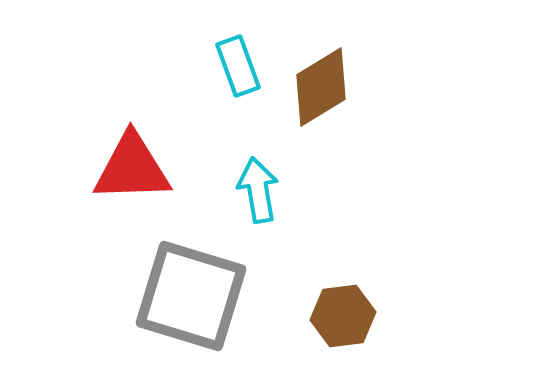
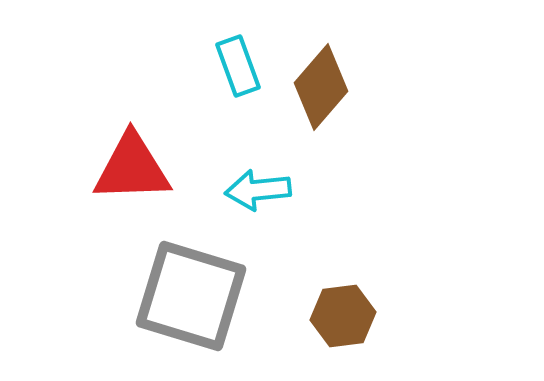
brown diamond: rotated 18 degrees counterclockwise
cyan arrow: rotated 86 degrees counterclockwise
